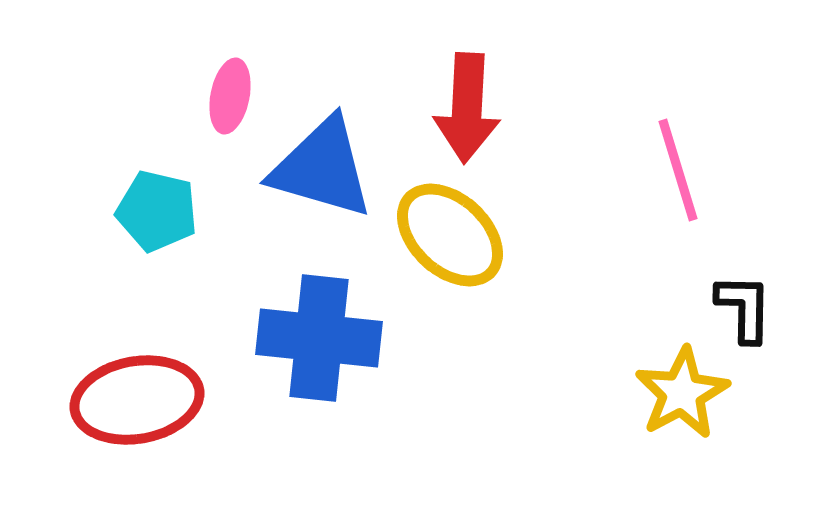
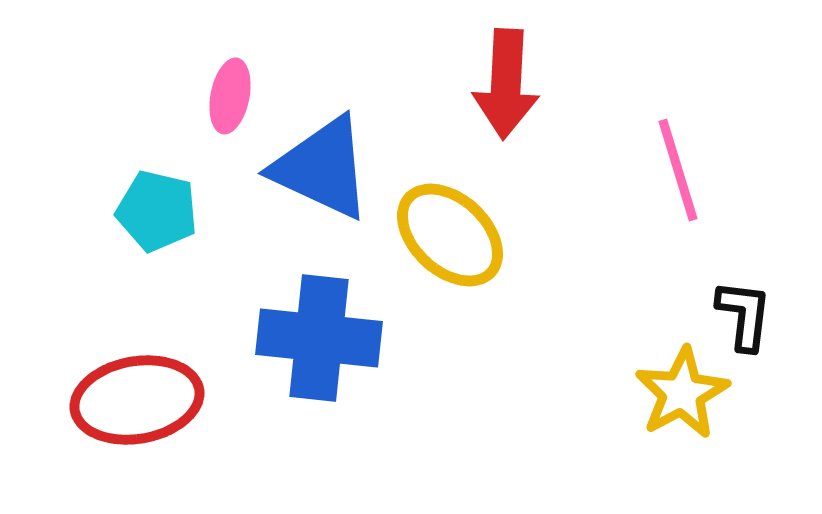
red arrow: moved 39 px right, 24 px up
blue triangle: rotated 9 degrees clockwise
black L-shape: moved 7 px down; rotated 6 degrees clockwise
